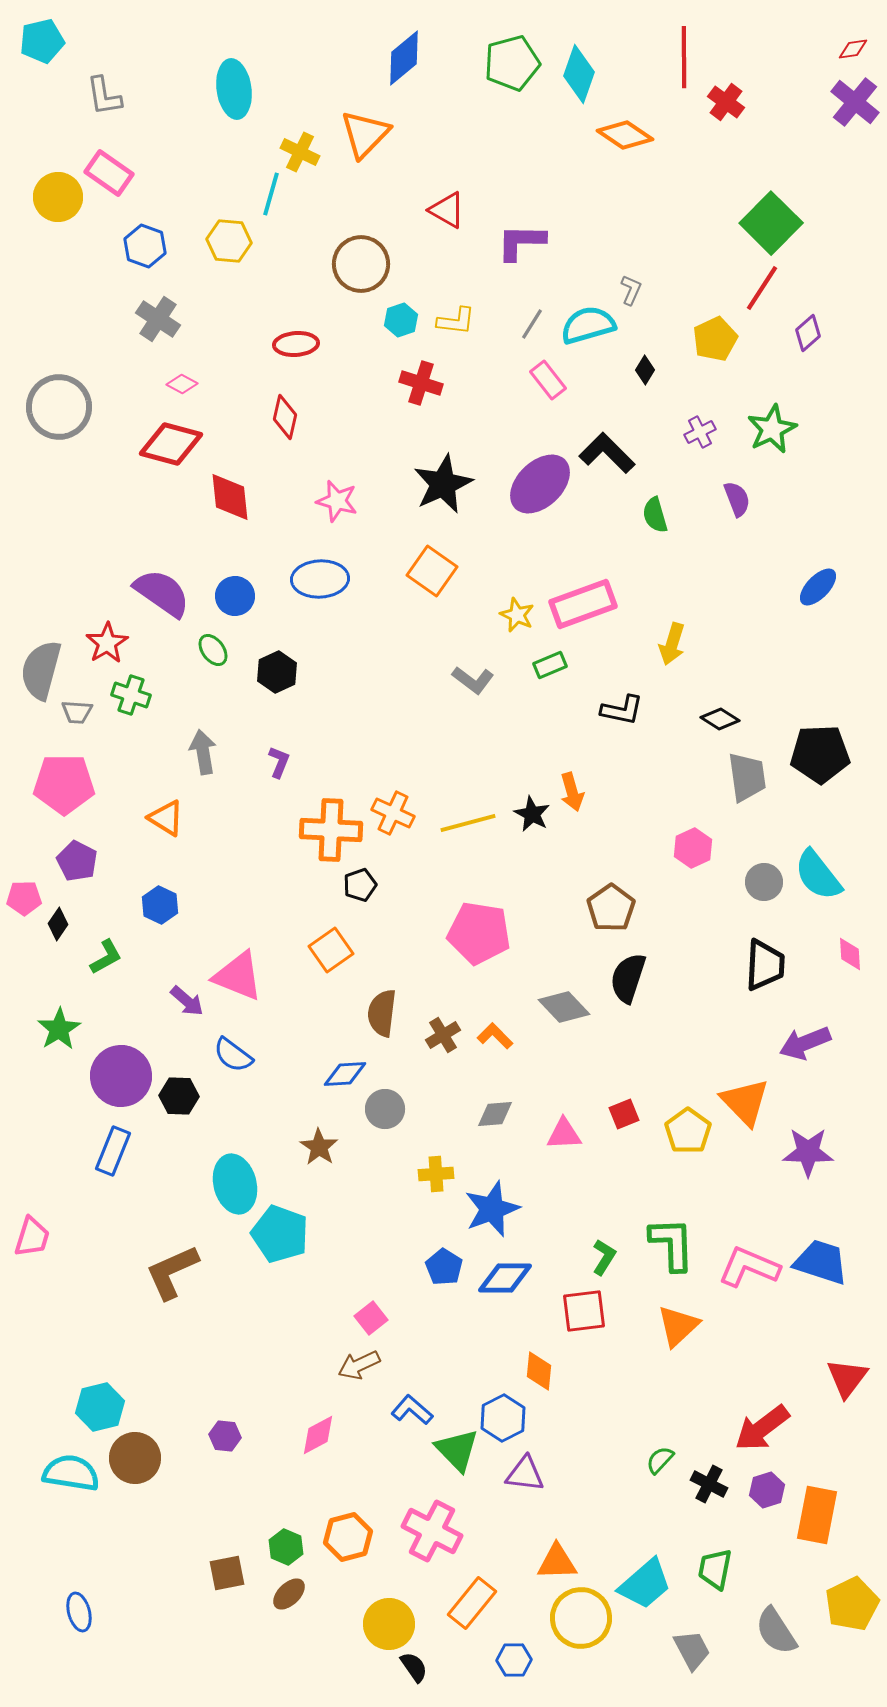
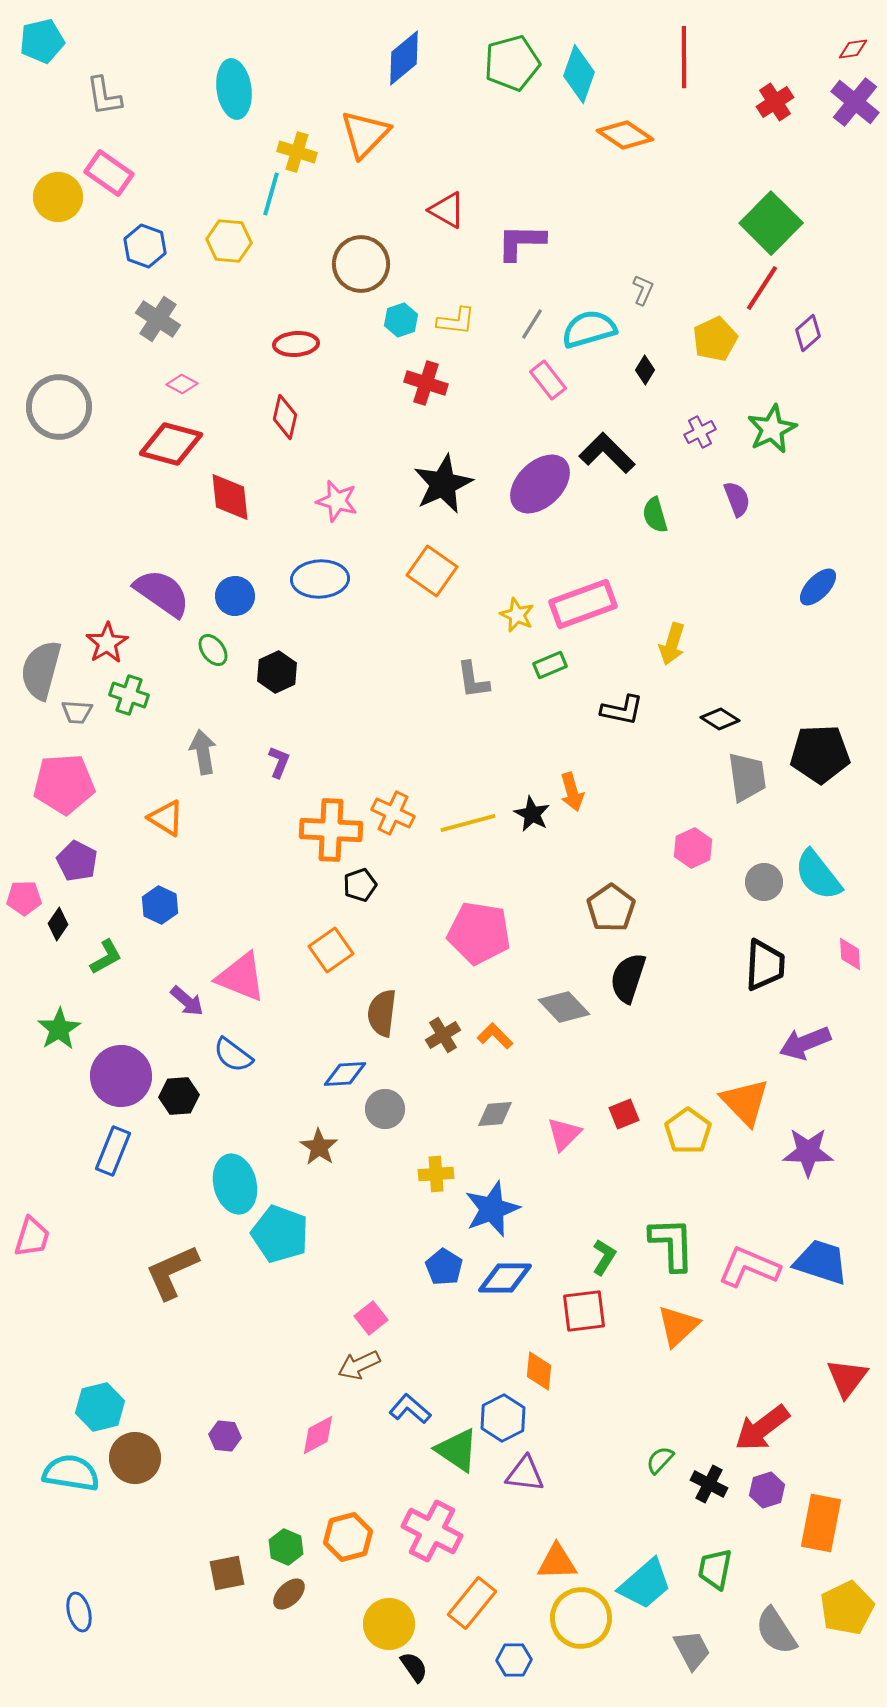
red cross at (726, 102): moved 49 px right; rotated 21 degrees clockwise
yellow cross at (300, 152): moved 3 px left; rotated 9 degrees counterclockwise
gray L-shape at (631, 290): moved 12 px right
cyan semicircle at (588, 325): moved 1 px right, 4 px down
red cross at (421, 383): moved 5 px right
gray L-shape at (473, 680): rotated 45 degrees clockwise
green cross at (131, 695): moved 2 px left
pink pentagon at (64, 784): rotated 4 degrees counterclockwise
pink triangle at (238, 976): moved 3 px right, 1 px down
black hexagon at (179, 1096): rotated 6 degrees counterclockwise
pink triangle at (564, 1134): rotated 42 degrees counterclockwise
blue L-shape at (412, 1410): moved 2 px left, 1 px up
green triangle at (457, 1450): rotated 12 degrees counterclockwise
orange rectangle at (817, 1515): moved 4 px right, 8 px down
yellow pentagon at (852, 1604): moved 5 px left, 4 px down
